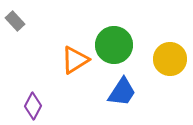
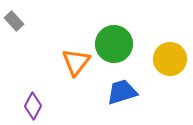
gray rectangle: moved 1 px left
green circle: moved 1 px up
orange triangle: moved 1 px right, 2 px down; rotated 20 degrees counterclockwise
blue trapezoid: rotated 140 degrees counterclockwise
